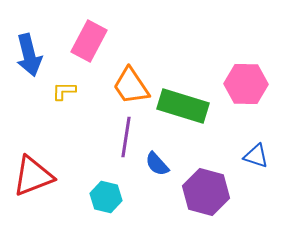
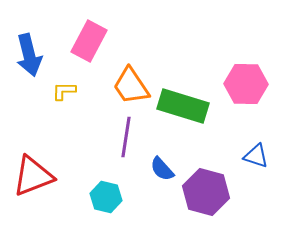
blue semicircle: moved 5 px right, 5 px down
